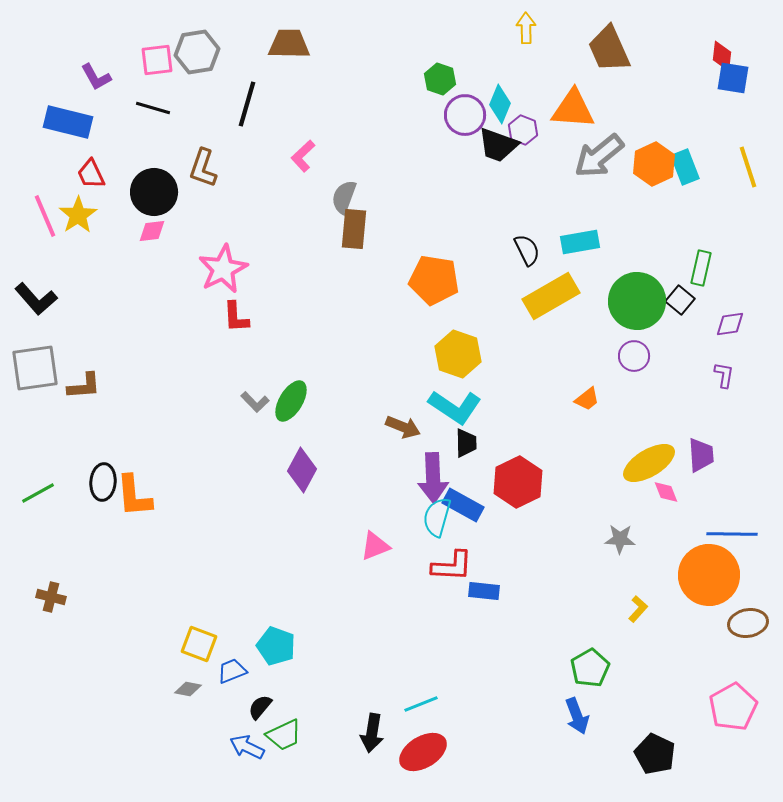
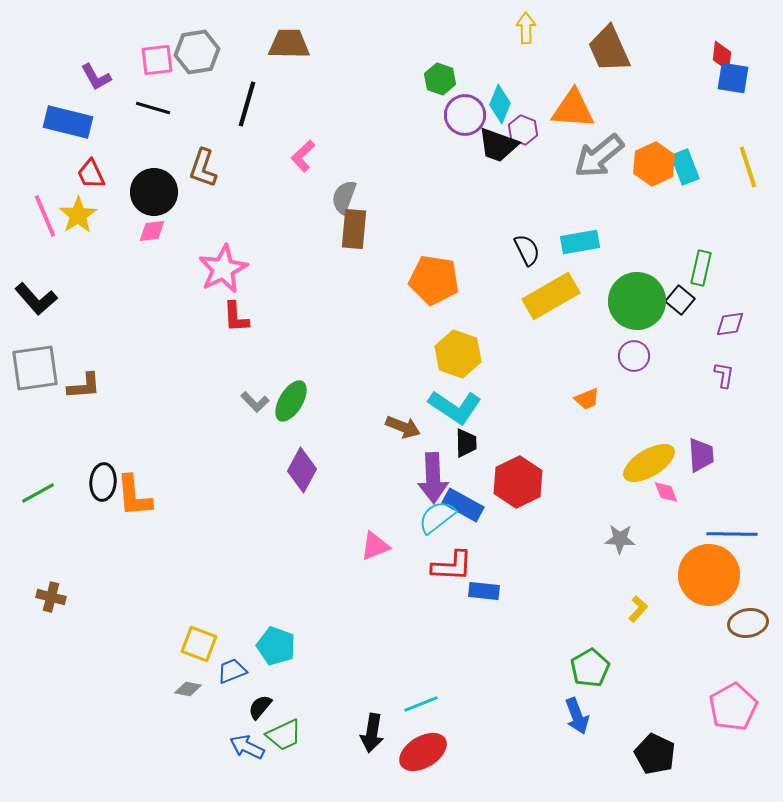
orange trapezoid at (587, 399): rotated 16 degrees clockwise
cyan semicircle at (437, 517): rotated 36 degrees clockwise
